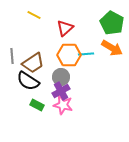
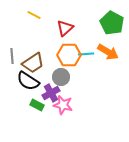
orange arrow: moved 4 px left, 4 px down
purple cross: moved 10 px left, 2 px down
